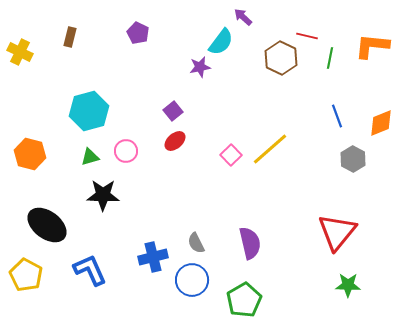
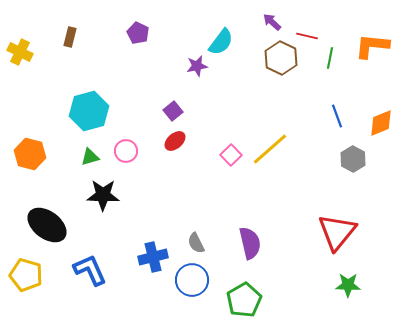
purple arrow: moved 29 px right, 5 px down
purple star: moved 3 px left, 1 px up
yellow pentagon: rotated 12 degrees counterclockwise
